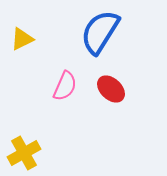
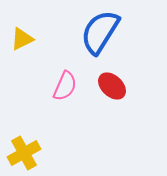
red ellipse: moved 1 px right, 3 px up
